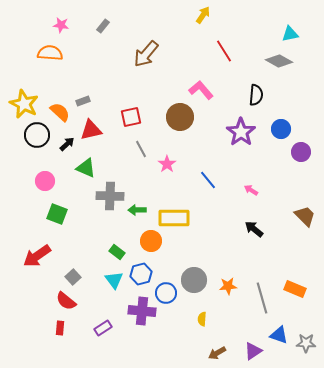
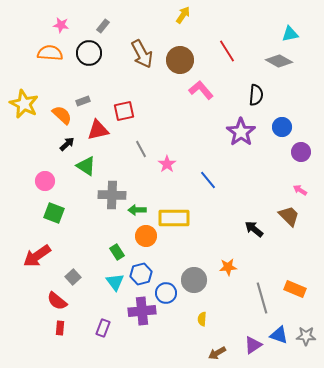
yellow arrow at (203, 15): moved 20 px left
red line at (224, 51): moved 3 px right
brown arrow at (146, 54): moved 4 px left; rotated 68 degrees counterclockwise
orange semicircle at (60, 112): moved 2 px right, 3 px down
red square at (131, 117): moved 7 px left, 6 px up
brown circle at (180, 117): moved 57 px up
blue circle at (281, 129): moved 1 px right, 2 px up
red triangle at (91, 130): moved 7 px right
black circle at (37, 135): moved 52 px right, 82 px up
green triangle at (86, 168): moved 2 px up; rotated 10 degrees clockwise
pink arrow at (251, 190): moved 49 px right
gray cross at (110, 196): moved 2 px right, 1 px up
green square at (57, 214): moved 3 px left, 1 px up
brown trapezoid at (305, 216): moved 16 px left
orange circle at (151, 241): moved 5 px left, 5 px up
green rectangle at (117, 252): rotated 21 degrees clockwise
cyan triangle at (114, 280): moved 1 px right, 2 px down
orange star at (228, 286): moved 19 px up
red semicircle at (66, 301): moved 9 px left
purple cross at (142, 311): rotated 12 degrees counterclockwise
purple rectangle at (103, 328): rotated 36 degrees counterclockwise
gray star at (306, 343): moved 7 px up
purple triangle at (253, 351): moved 6 px up
